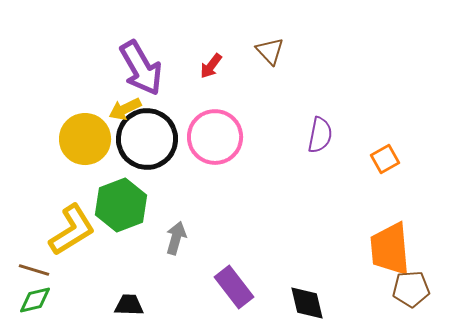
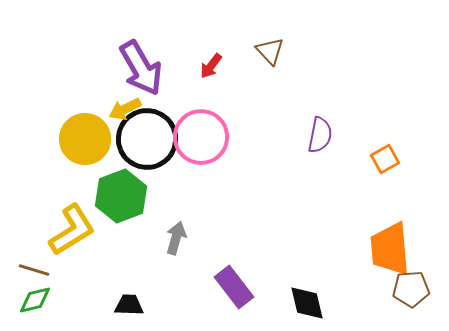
pink circle: moved 14 px left
green hexagon: moved 9 px up
